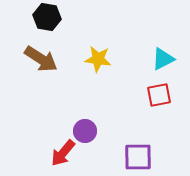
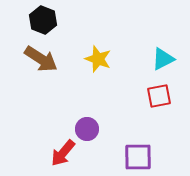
black hexagon: moved 4 px left, 3 px down; rotated 12 degrees clockwise
yellow star: rotated 12 degrees clockwise
red square: moved 1 px down
purple circle: moved 2 px right, 2 px up
